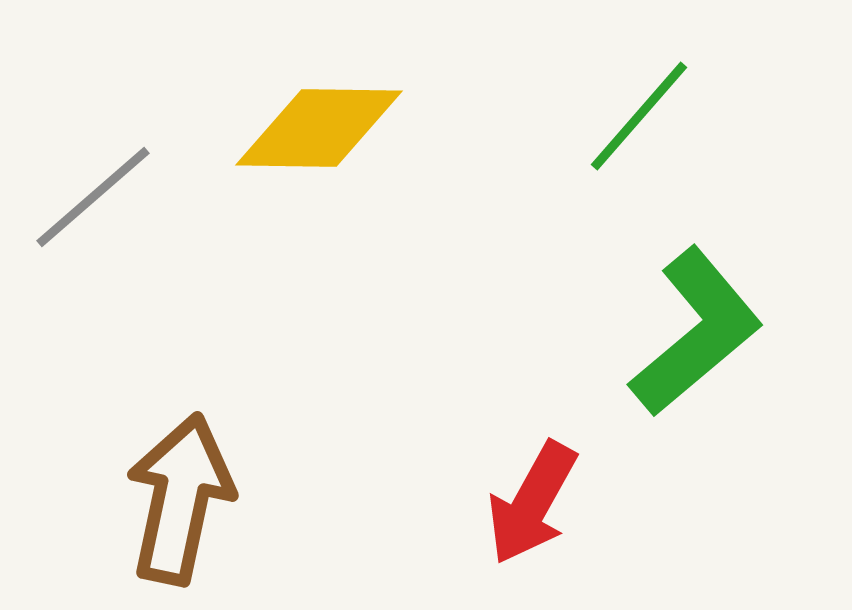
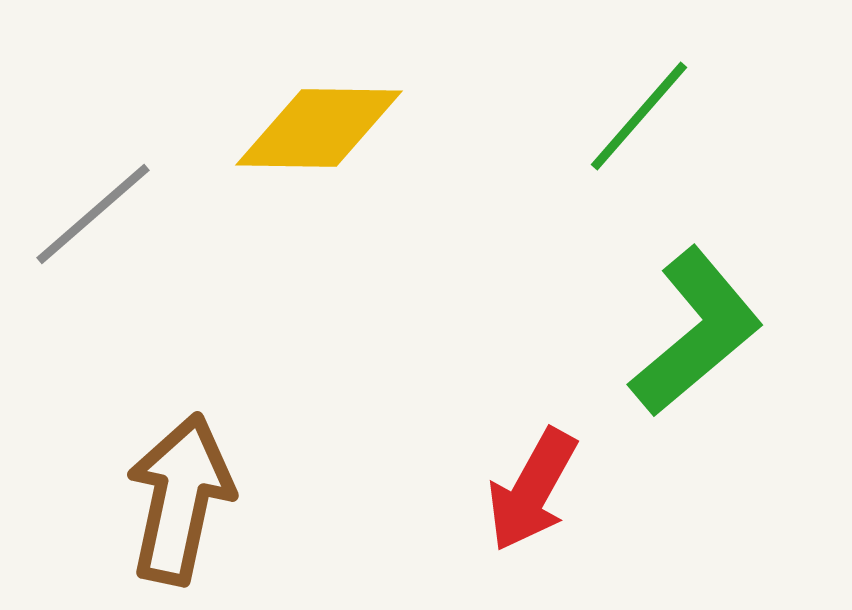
gray line: moved 17 px down
red arrow: moved 13 px up
